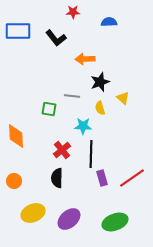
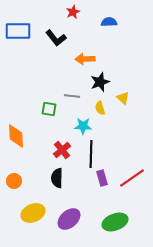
red star: rotated 24 degrees counterclockwise
